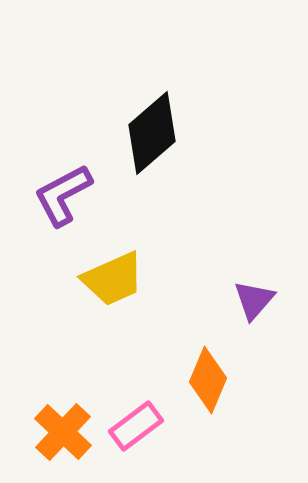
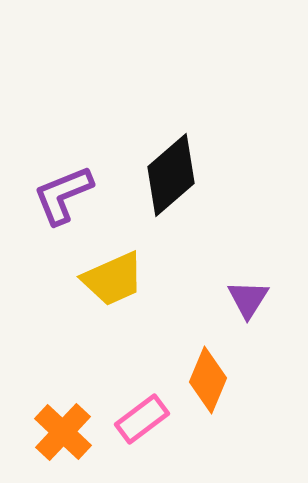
black diamond: moved 19 px right, 42 px down
purple L-shape: rotated 6 degrees clockwise
purple triangle: moved 6 px left, 1 px up; rotated 9 degrees counterclockwise
pink rectangle: moved 6 px right, 7 px up
